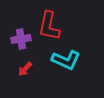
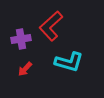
red L-shape: moved 2 px right; rotated 36 degrees clockwise
cyan L-shape: moved 3 px right, 2 px down; rotated 8 degrees counterclockwise
